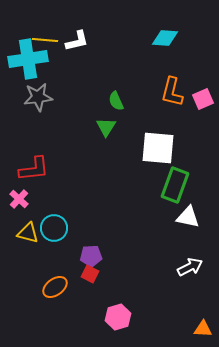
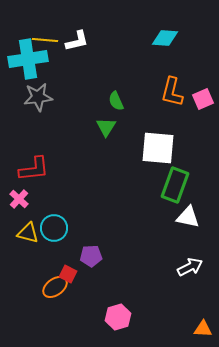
red square: moved 22 px left
